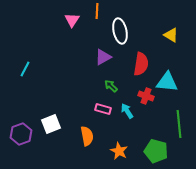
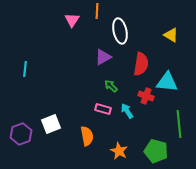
cyan line: rotated 21 degrees counterclockwise
